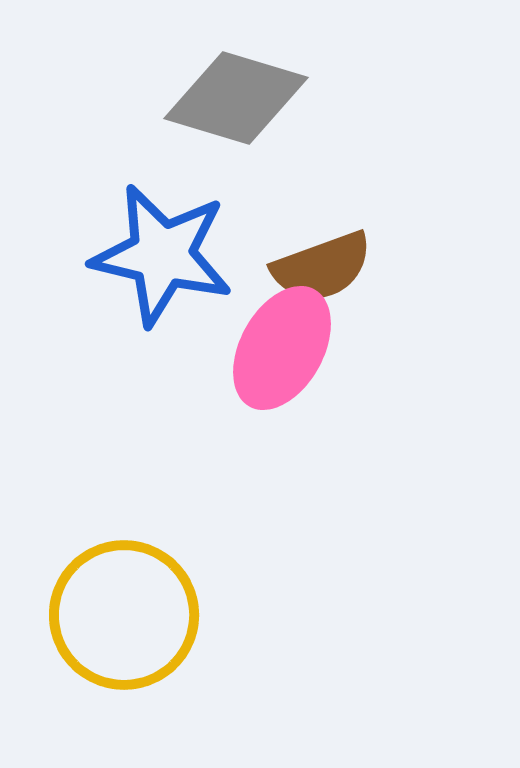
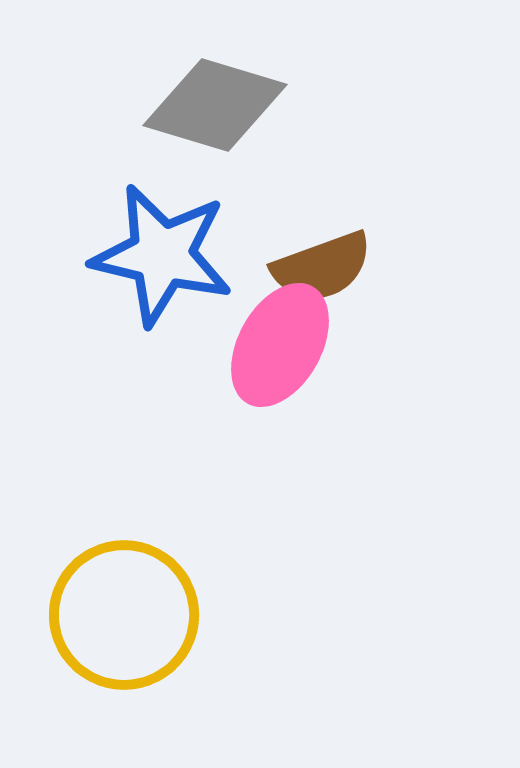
gray diamond: moved 21 px left, 7 px down
pink ellipse: moved 2 px left, 3 px up
